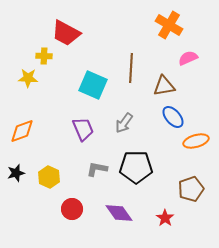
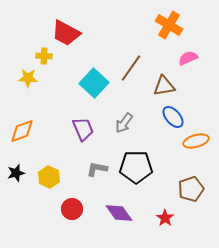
brown line: rotated 32 degrees clockwise
cyan square: moved 1 px right, 2 px up; rotated 20 degrees clockwise
